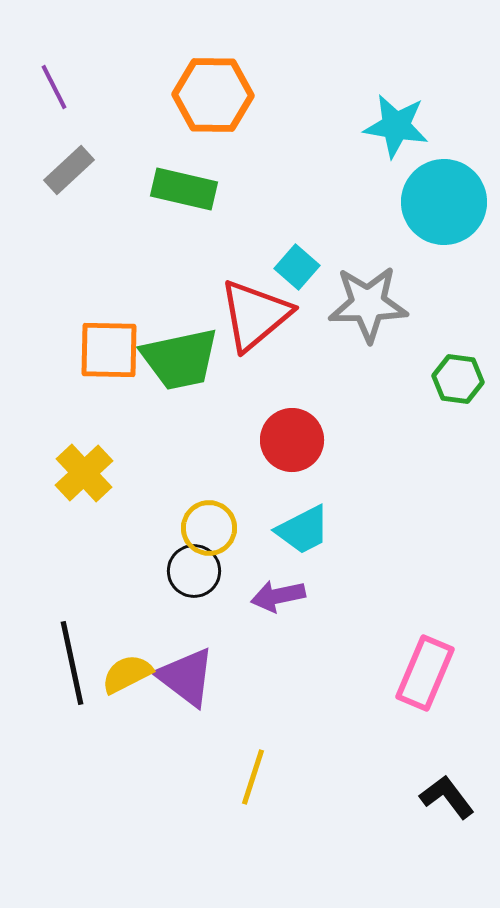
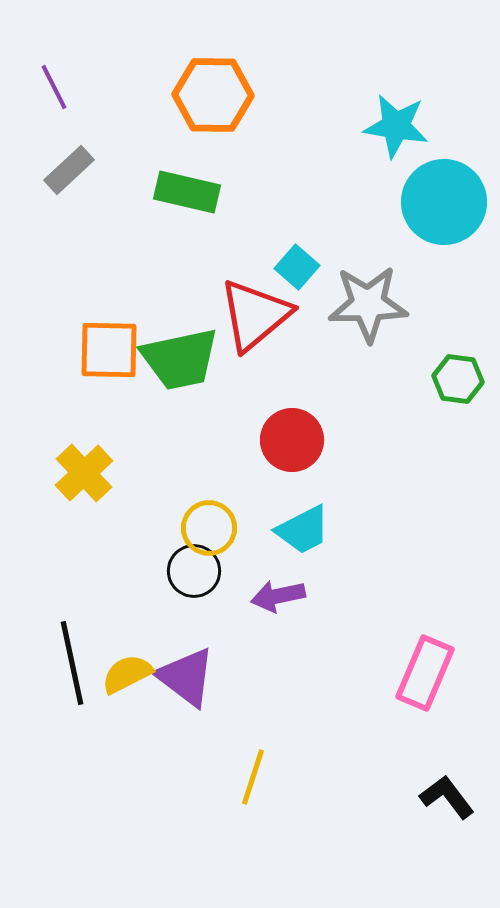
green rectangle: moved 3 px right, 3 px down
